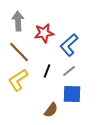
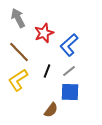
gray arrow: moved 3 px up; rotated 24 degrees counterclockwise
red star: rotated 12 degrees counterclockwise
blue square: moved 2 px left, 2 px up
